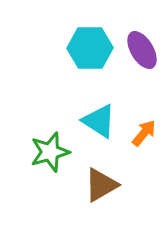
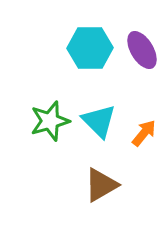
cyan triangle: rotated 12 degrees clockwise
green star: moved 31 px up
